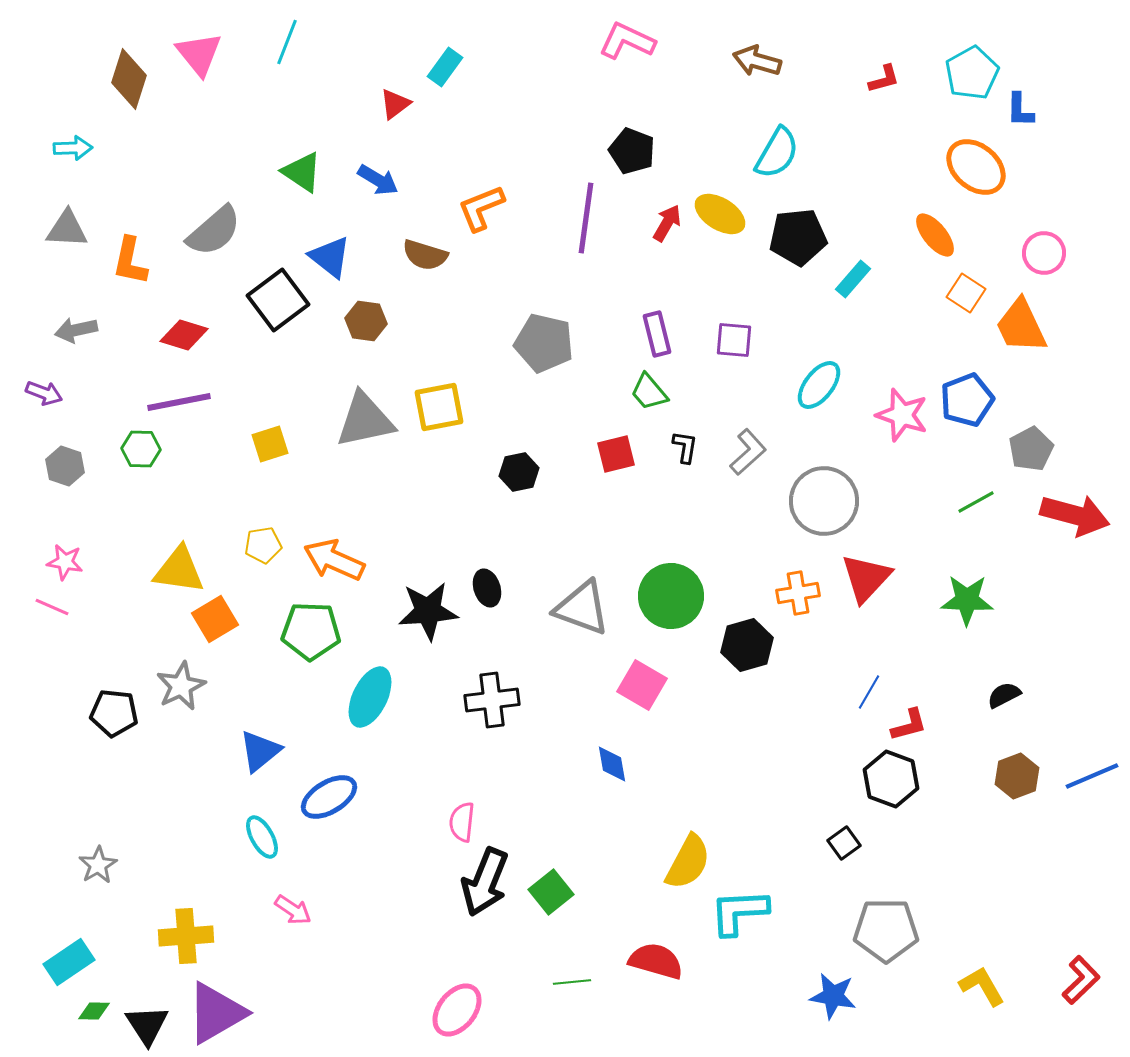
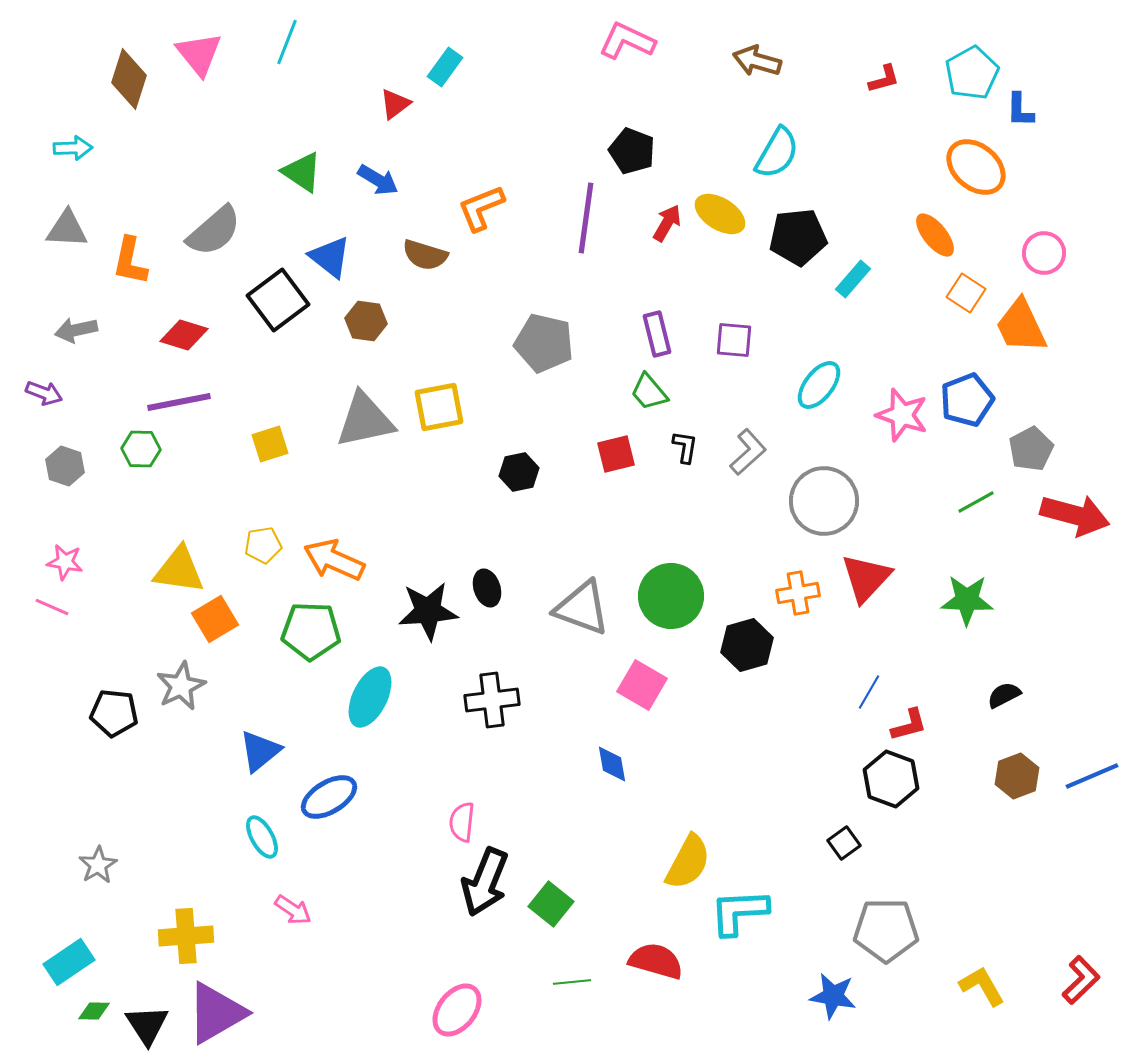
green square at (551, 892): moved 12 px down; rotated 12 degrees counterclockwise
